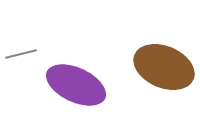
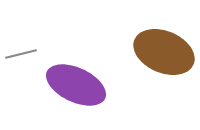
brown ellipse: moved 15 px up
